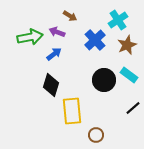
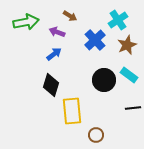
green arrow: moved 4 px left, 15 px up
black line: rotated 35 degrees clockwise
